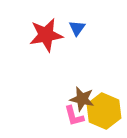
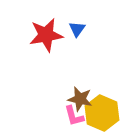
blue triangle: moved 1 px down
brown star: moved 2 px left
yellow hexagon: moved 2 px left, 2 px down
